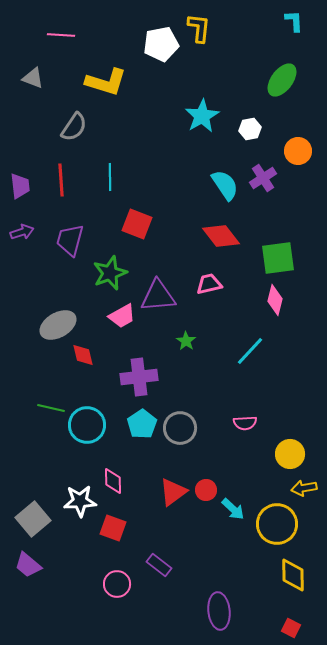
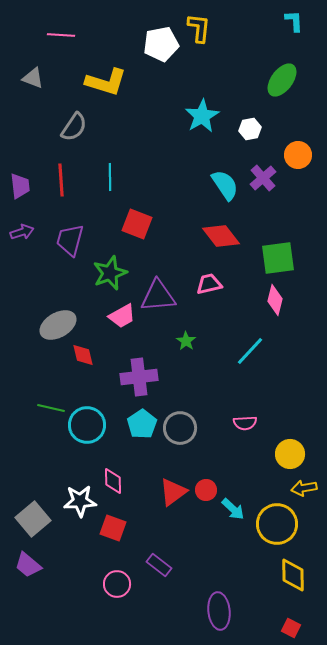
orange circle at (298, 151): moved 4 px down
purple cross at (263, 178): rotated 8 degrees counterclockwise
